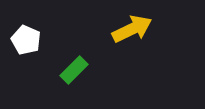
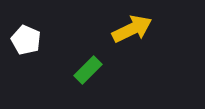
green rectangle: moved 14 px right
